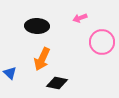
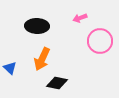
pink circle: moved 2 px left, 1 px up
blue triangle: moved 5 px up
